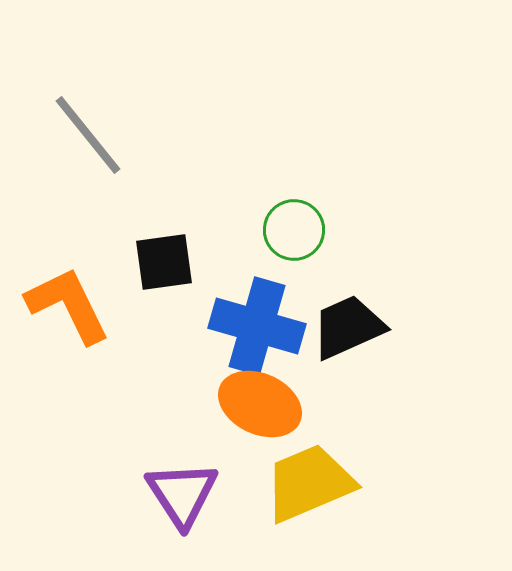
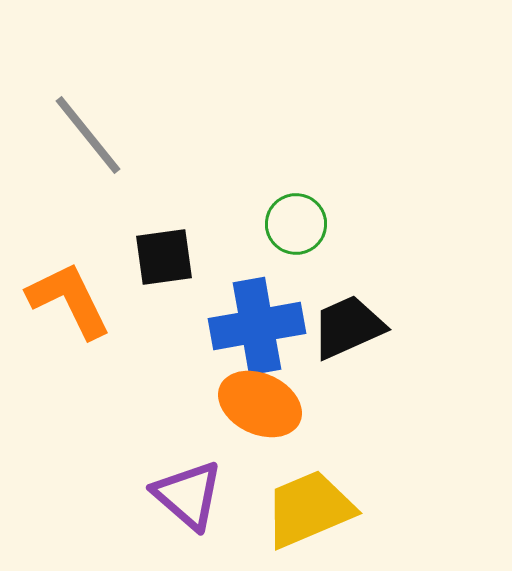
green circle: moved 2 px right, 6 px up
black square: moved 5 px up
orange L-shape: moved 1 px right, 5 px up
blue cross: rotated 26 degrees counterclockwise
yellow trapezoid: moved 26 px down
purple triangle: moved 6 px right, 1 px down; rotated 16 degrees counterclockwise
